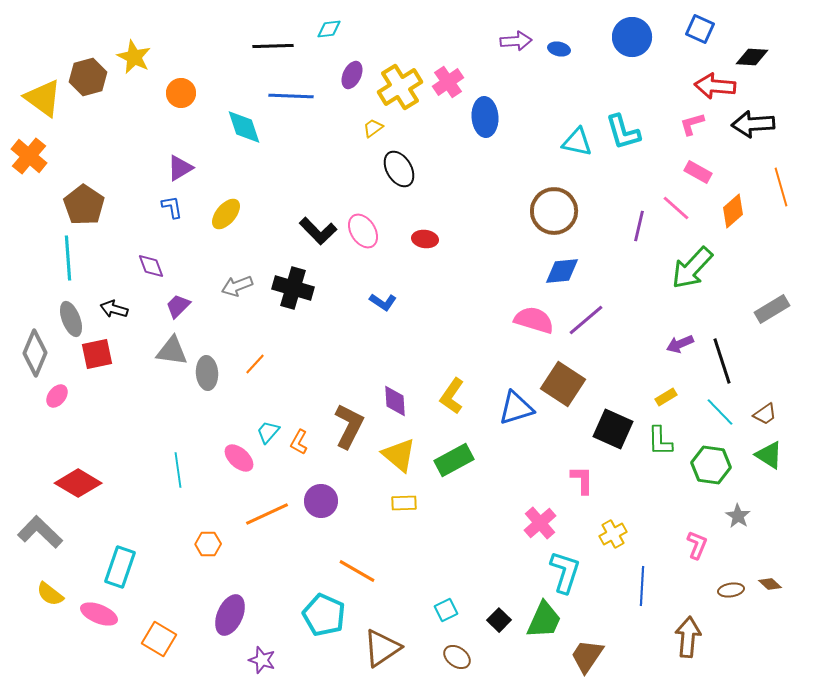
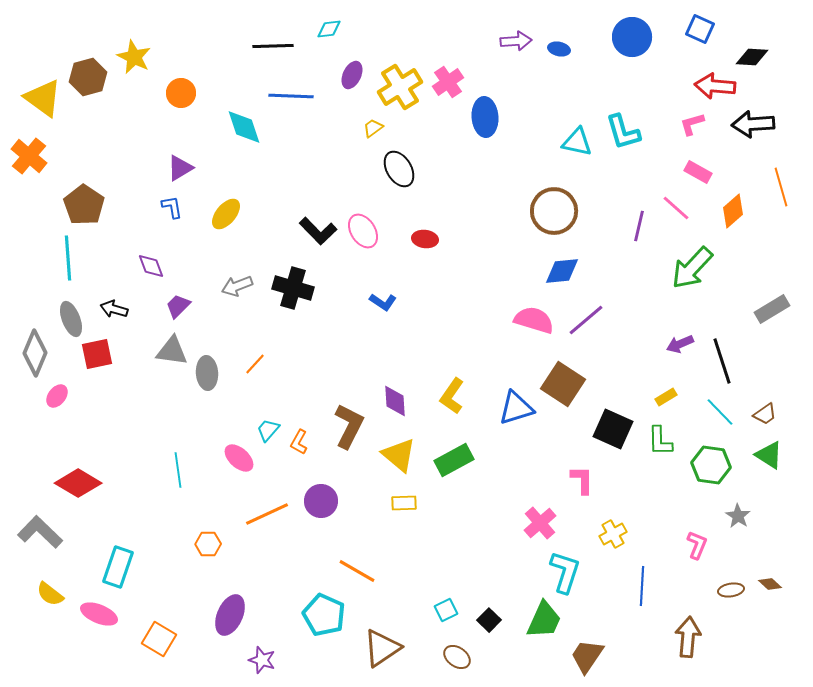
cyan trapezoid at (268, 432): moved 2 px up
cyan rectangle at (120, 567): moved 2 px left
black square at (499, 620): moved 10 px left
